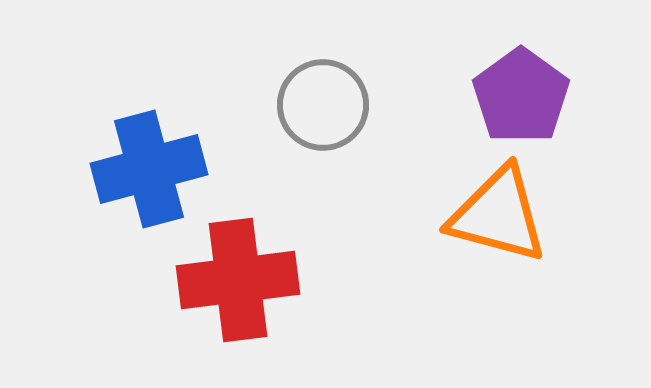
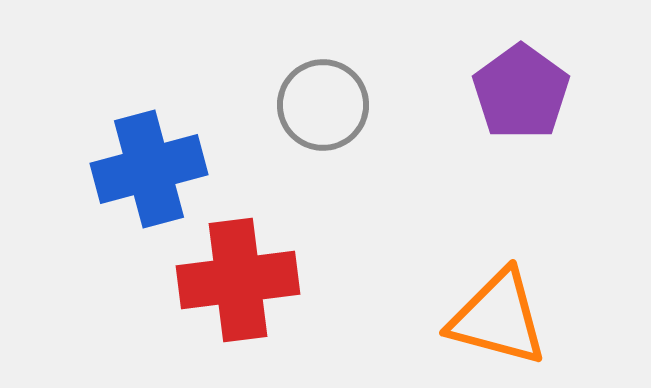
purple pentagon: moved 4 px up
orange triangle: moved 103 px down
